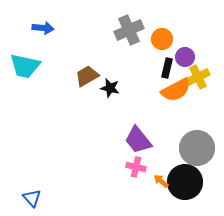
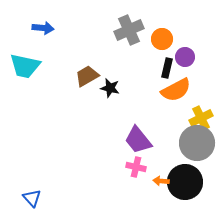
yellow cross: moved 3 px right, 41 px down
gray circle: moved 5 px up
orange arrow: rotated 35 degrees counterclockwise
